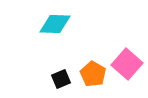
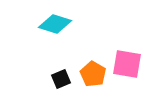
cyan diamond: rotated 16 degrees clockwise
pink square: rotated 32 degrees counterclockwise
